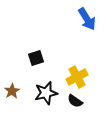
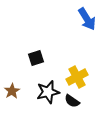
black star: moved 2 px right, 1 px up
black semicircle: moved 3 px left
